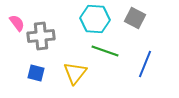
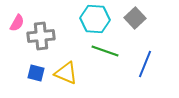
gray square: rotated 20 degrees clockwise
pink semicircle: rotated 66 degrees clockwise
yellow triangle: moved 9 px left; rotated 45 degrees counterclockwise
